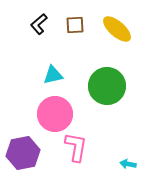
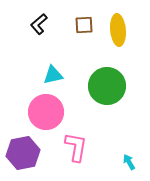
brown square: moved 9 px right
yellow ellipse: moved 1 px right, 1 px down; rotated 44 degrees clockwise
pink circle: moved 9 px left, 2 px up
cyan arrow: moved 1 px right, 2 px up; rotated 49 degrees clockwise
